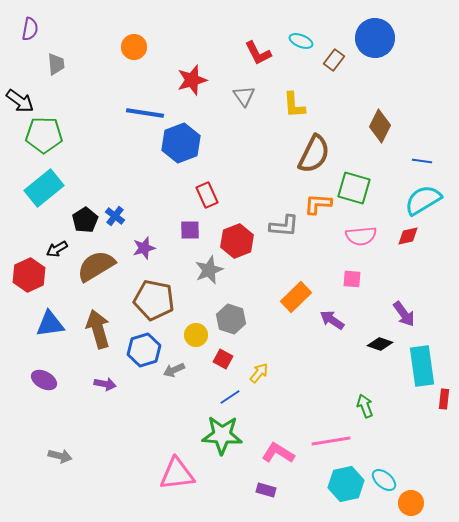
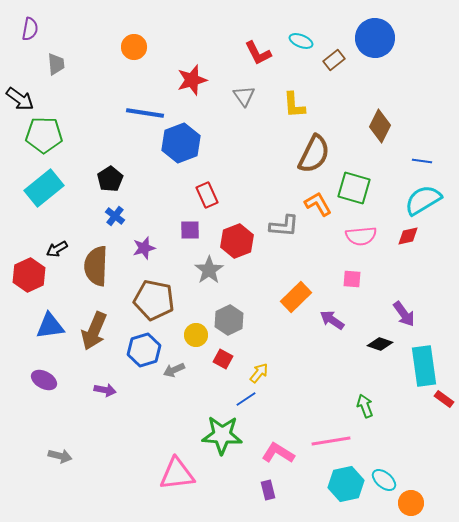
brown rectangle at (334, 60): rotated 15 degrees clockwise
black arrow at (20, 101): moved 2 px up
orange L-shape at (318, 204): rotated 56 degrees clockwise
black pentagon at (85, 220): moved 25 px right, 41 px up
brown semicircle at (96, 266): rotated 57 degrees counterclockwise
gray star at (209, 270): rotated 12 degrees counterclockwise
gray hexagon at (231, 319): moved 2 px left, 1 px down; rotated 16 degrees clockwise
blue triangle at (50, 324): moved 2 px down
brown arrow at (98, 329): moved 4 px left, 2 px down; rotated 141 degrees counterclockwise
cyan rectangle at (422, 366): moved 2 px right
purple arrow at (105, 384): moved 6 px down
blue line at (230, 397): moved 16 px right, 2 px down
red rectangle at (444, 399): rotated 60 degrees counterclockwise
purple rectangle at (266, 490): moved 2 px right; rotated 60 degrees clockwise
